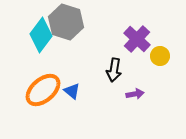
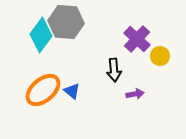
gray hexagon: rotated 12 degrees counterclockwise
black arrow: rotated 15 degrees counterclockwise
